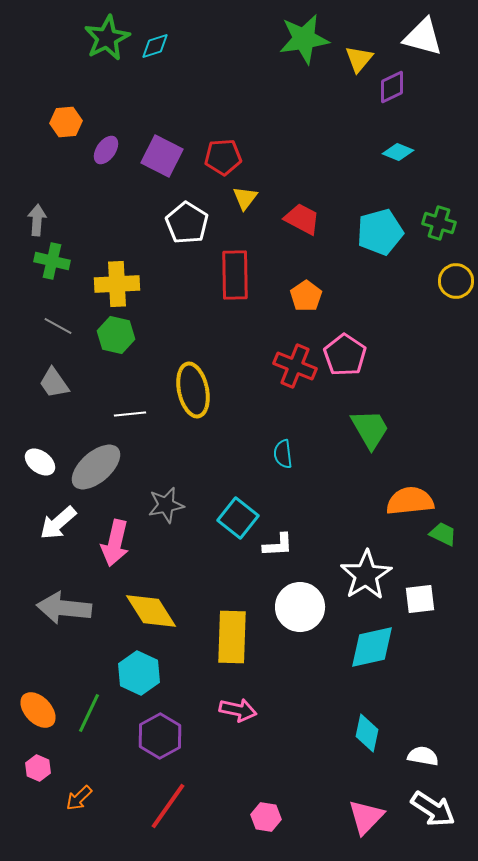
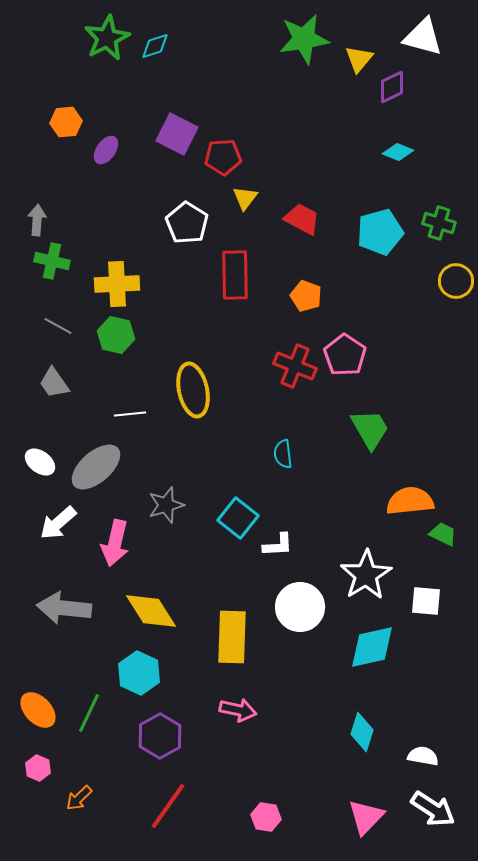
purple square at (162, 156): moved 15 px right, 22 px up
orange pentagon at (306, 296): rotated 16 degrees counterclockwise
gray star at (166, 505): rotated 6 degrees counterclockwise
white square at (420, 599): moved 6 px right, 2 px down; rotated 12 degrees clockwise
cyan diamond at (367, 733): moved 5 px left, 1 px up; rotated 6 degrees clockwise
